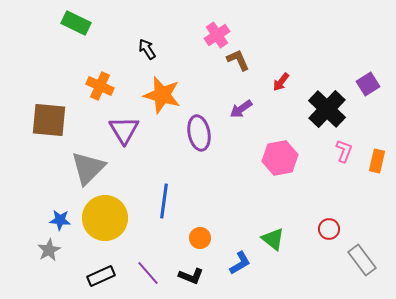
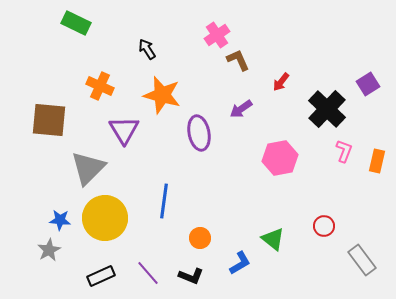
red circle: moved 5 px left, 3 px up
